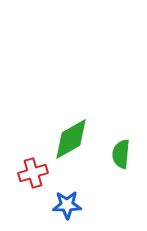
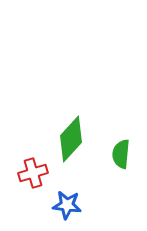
green diamond: rotated 18 degrees counterclockwise
blue star: rotated 8 degrees clockwise
